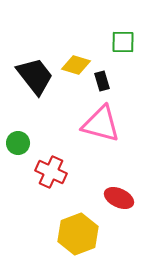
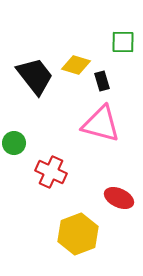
green circle: moved 4 px left
